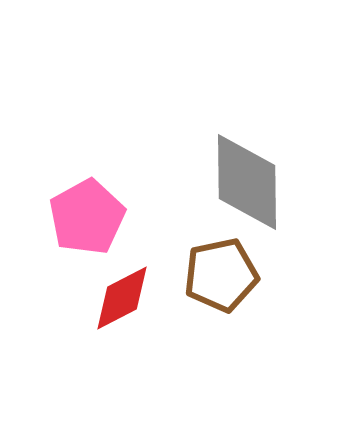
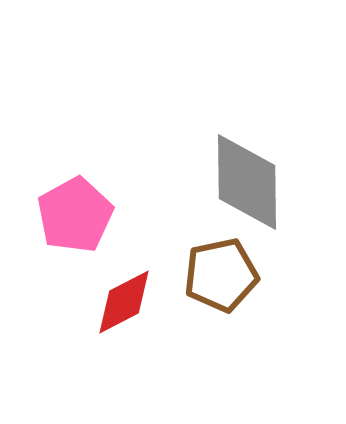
pink pentagon: moved 12 px left, 2 px up
red diamond: moved 2 px right, 4 px down
